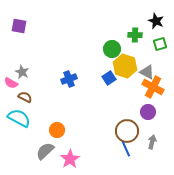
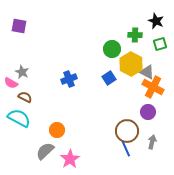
yellow hexagon: moved 6 px right, 2 px up; rotated 10 degrees clockwise
